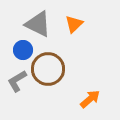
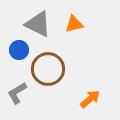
orange triangle: rotated 30 degrees clockwise
blue circle: moved 4 px left
gray L-shape: moved 12 px down
